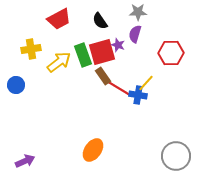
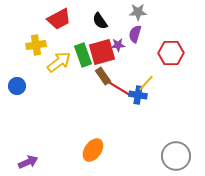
purple star: rotated 24 degrees counterclockwise
yellow cross: moved 5 px right, 4 px up
blue circle: moved 1 px right, 1 px down
purple arrow: moved 3 px right, 1 px down
